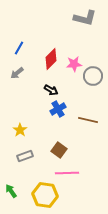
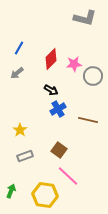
pink line: moved 1 px right, 3 px down; rotated 45 degrees clockwise
green arrow: rotated 56 degrees clockwise
